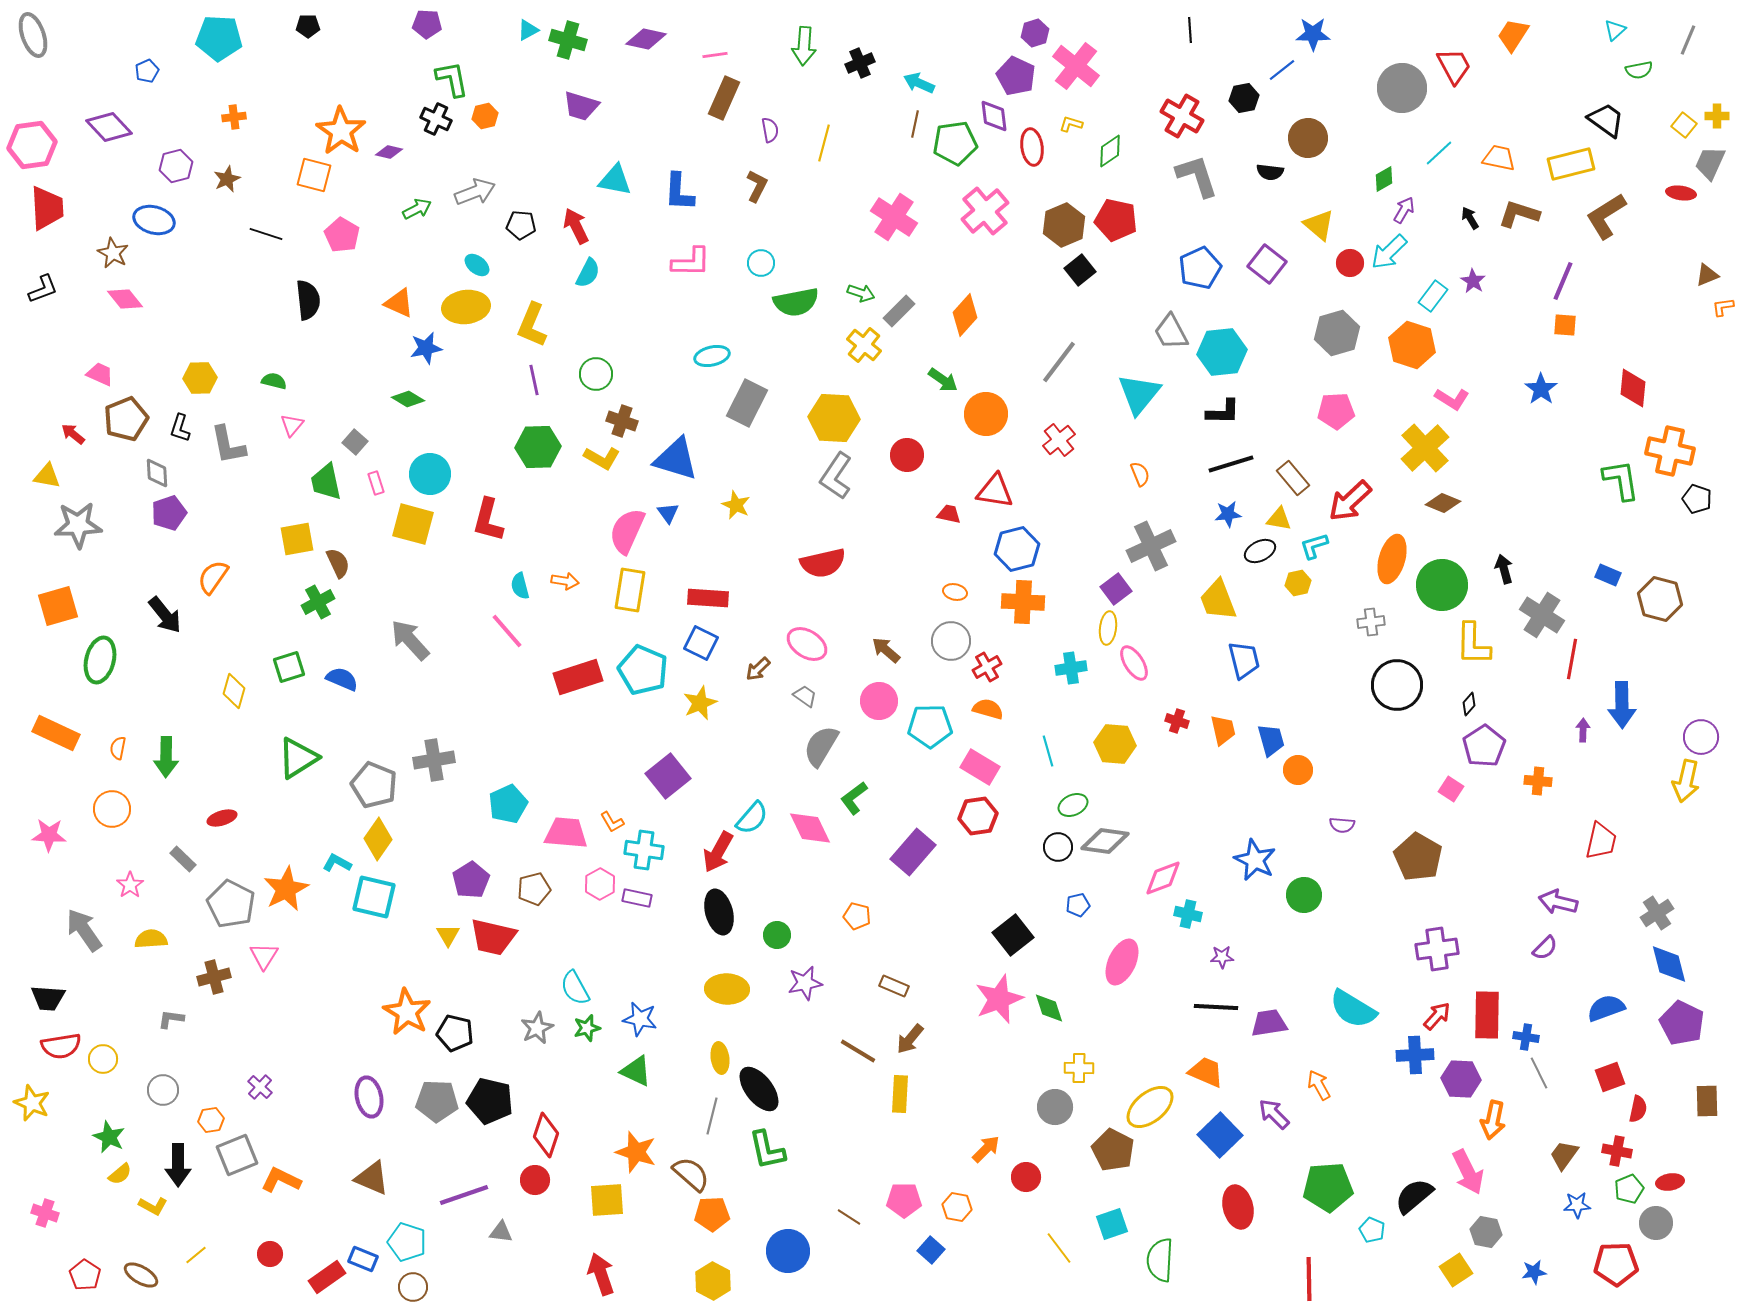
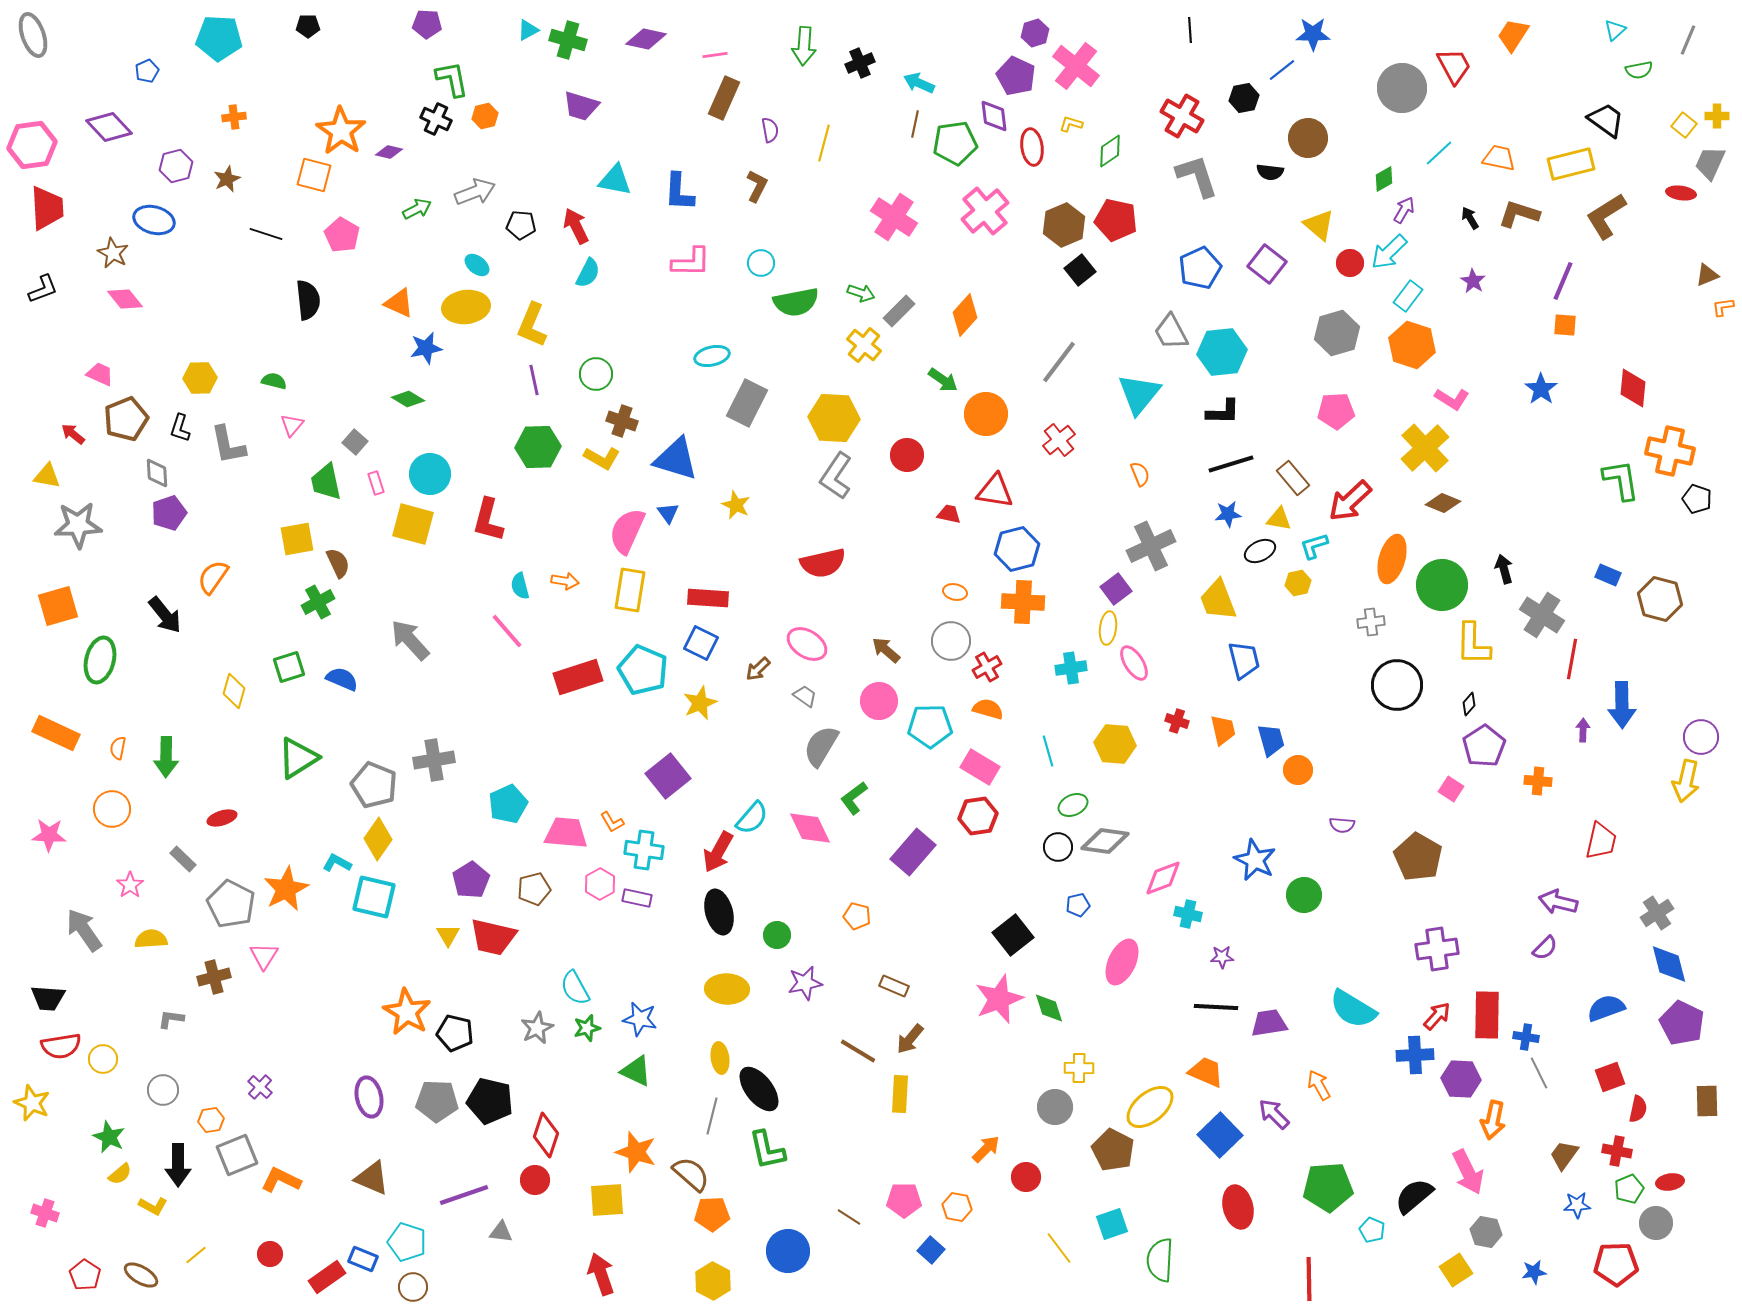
cyan rectangle at (1433, 296): moved 25 px left
